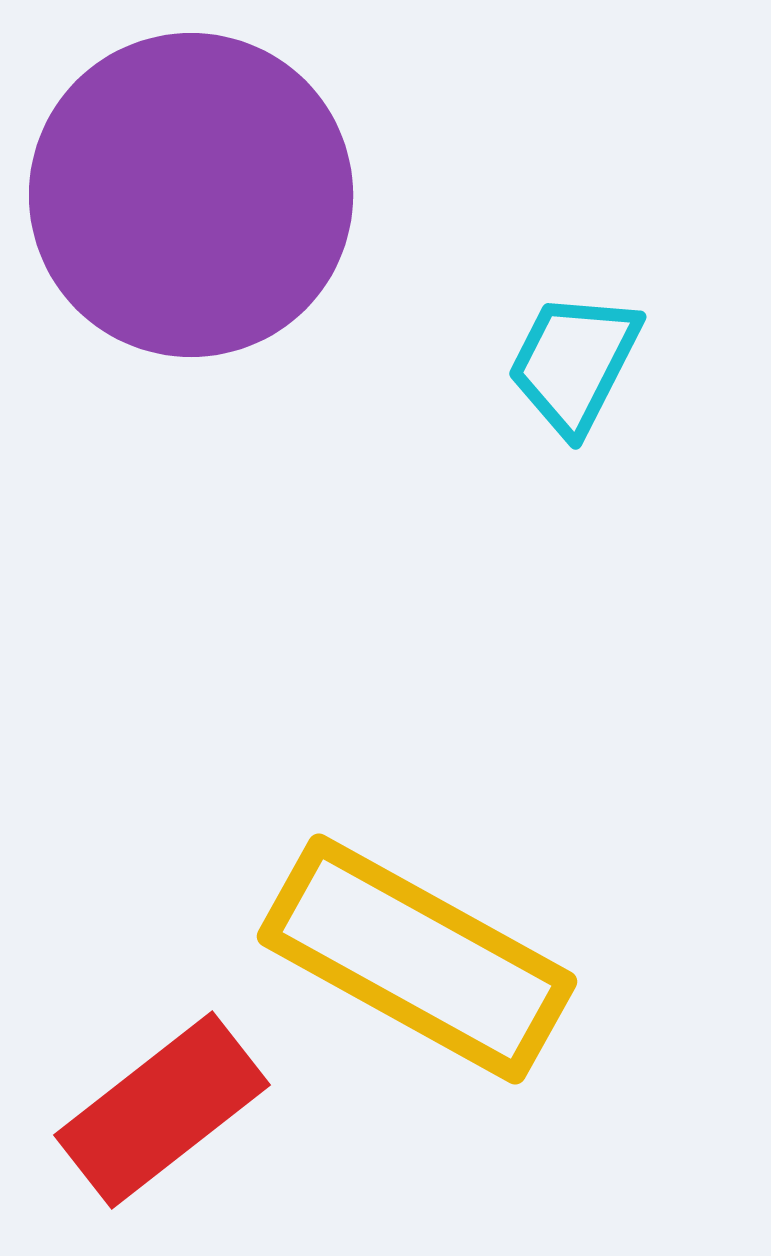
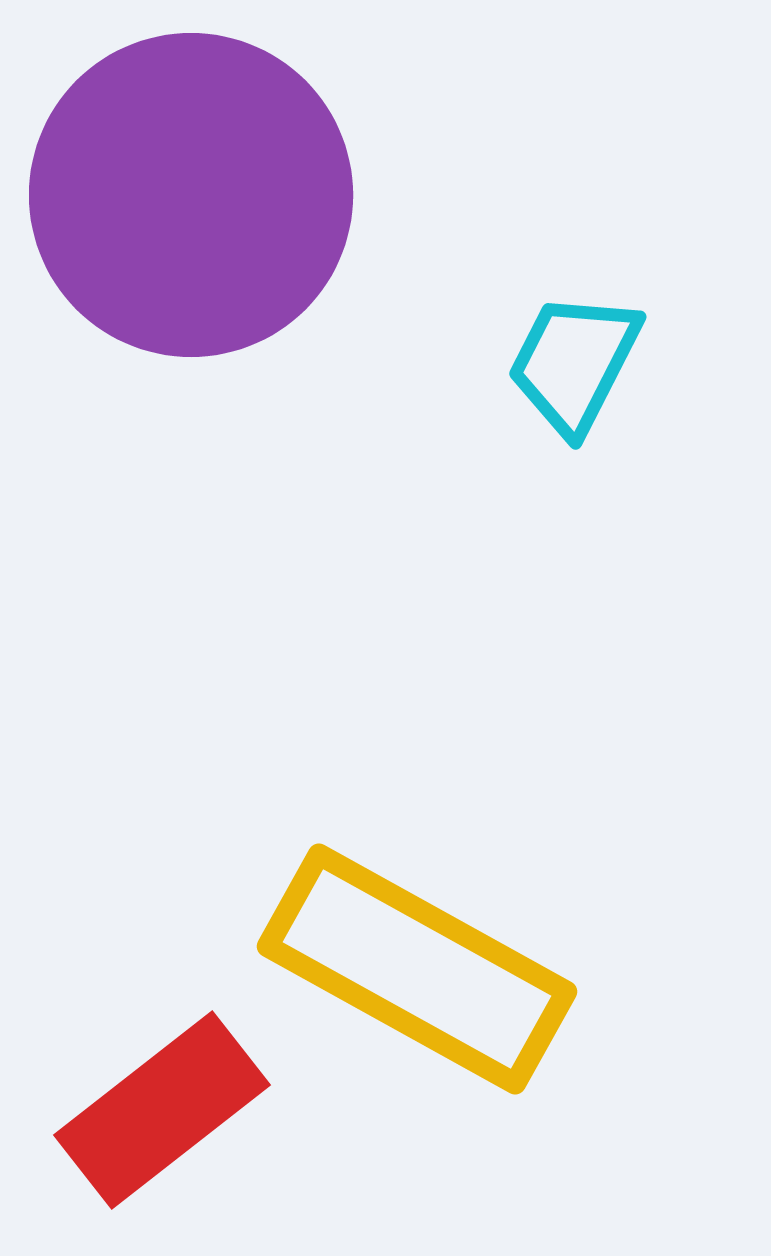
yellow rectangle: moved 10 px down
